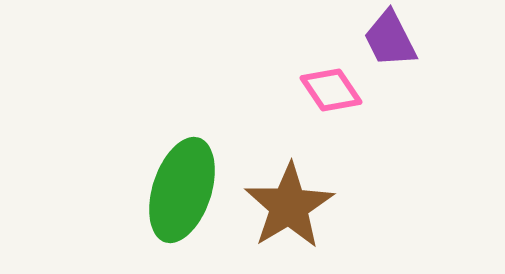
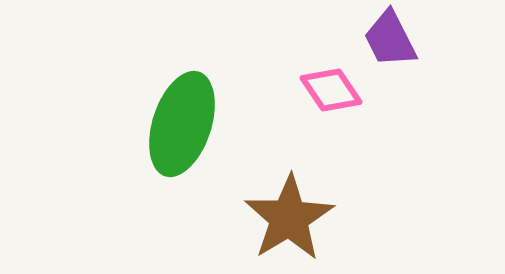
green ellipse: moved 66 px up
brown star: moved 12 px down
